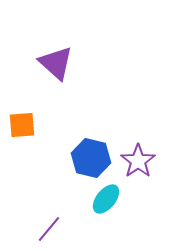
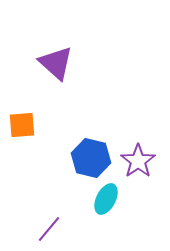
cyan ellipse: rotated 12 degrees counterclockwise
